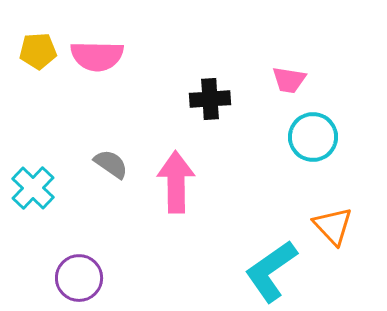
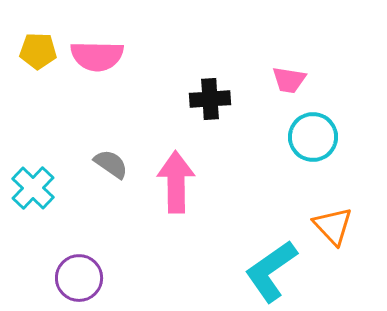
yellow pentagon: rotated 6 degrees clockwise
